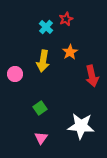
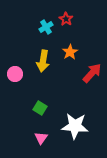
red star: rotated 16 degrees counterclockwise
cyan cross: rotated 16 degrees clockwise
red arrow: moved 3 px up; rotated 125 degrees counterclockwise
green square: rotated 24 degrees counterclockwise
white star: moved 6 px left
